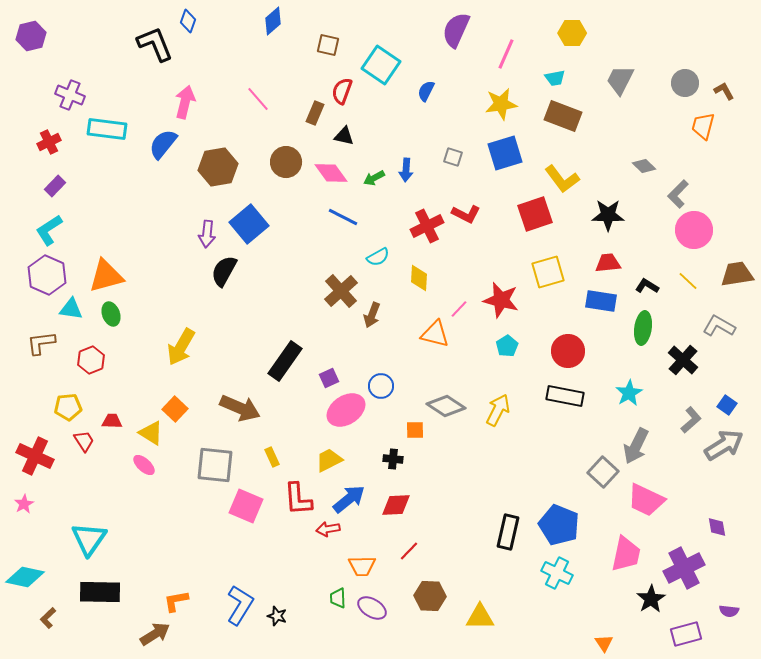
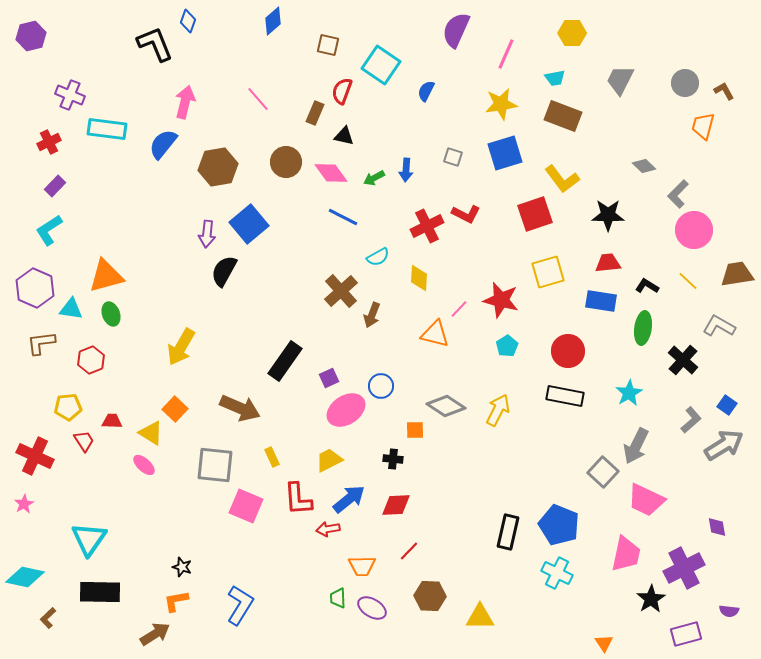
purple hexagon at (47, 275): moved 12 px left, 13 px down
black star at (277, 616): moved 95 px left, 49 px up
